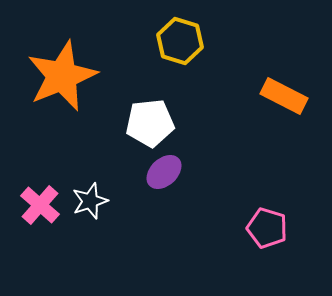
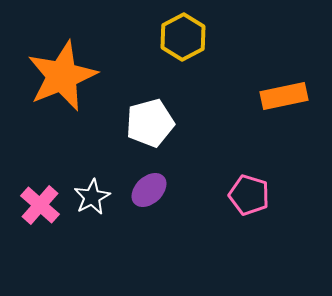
yellow hexagon: moved 3 px right, 4 px up; rotated 15 degrees clockwise
orange rectangle: rotated 39 degrees counterclockwise
white pentagon: rotated 9 degrees counterclockwise
purple ellipse: moved 15 px left, 18 px down
white star: moved 2 px right, 4 px up; rotated 9 degrees counterclockwise
pink pentagon: moved 18 px left, 33 px up
